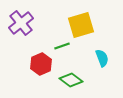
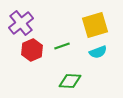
yellow square: moved 14 px right
cyan semicircle: moved 4 px left, 6 px up; rotated 90 degrees clockwise
red hexagon: moved 9 px left, 14 px up
green diamond: moved 1 px left, 1 px down; rotated 35 degrees counterclockwise
